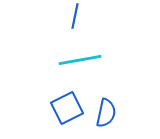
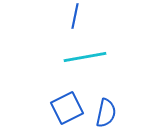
cyan line: moved 5 px right, 3 px up
